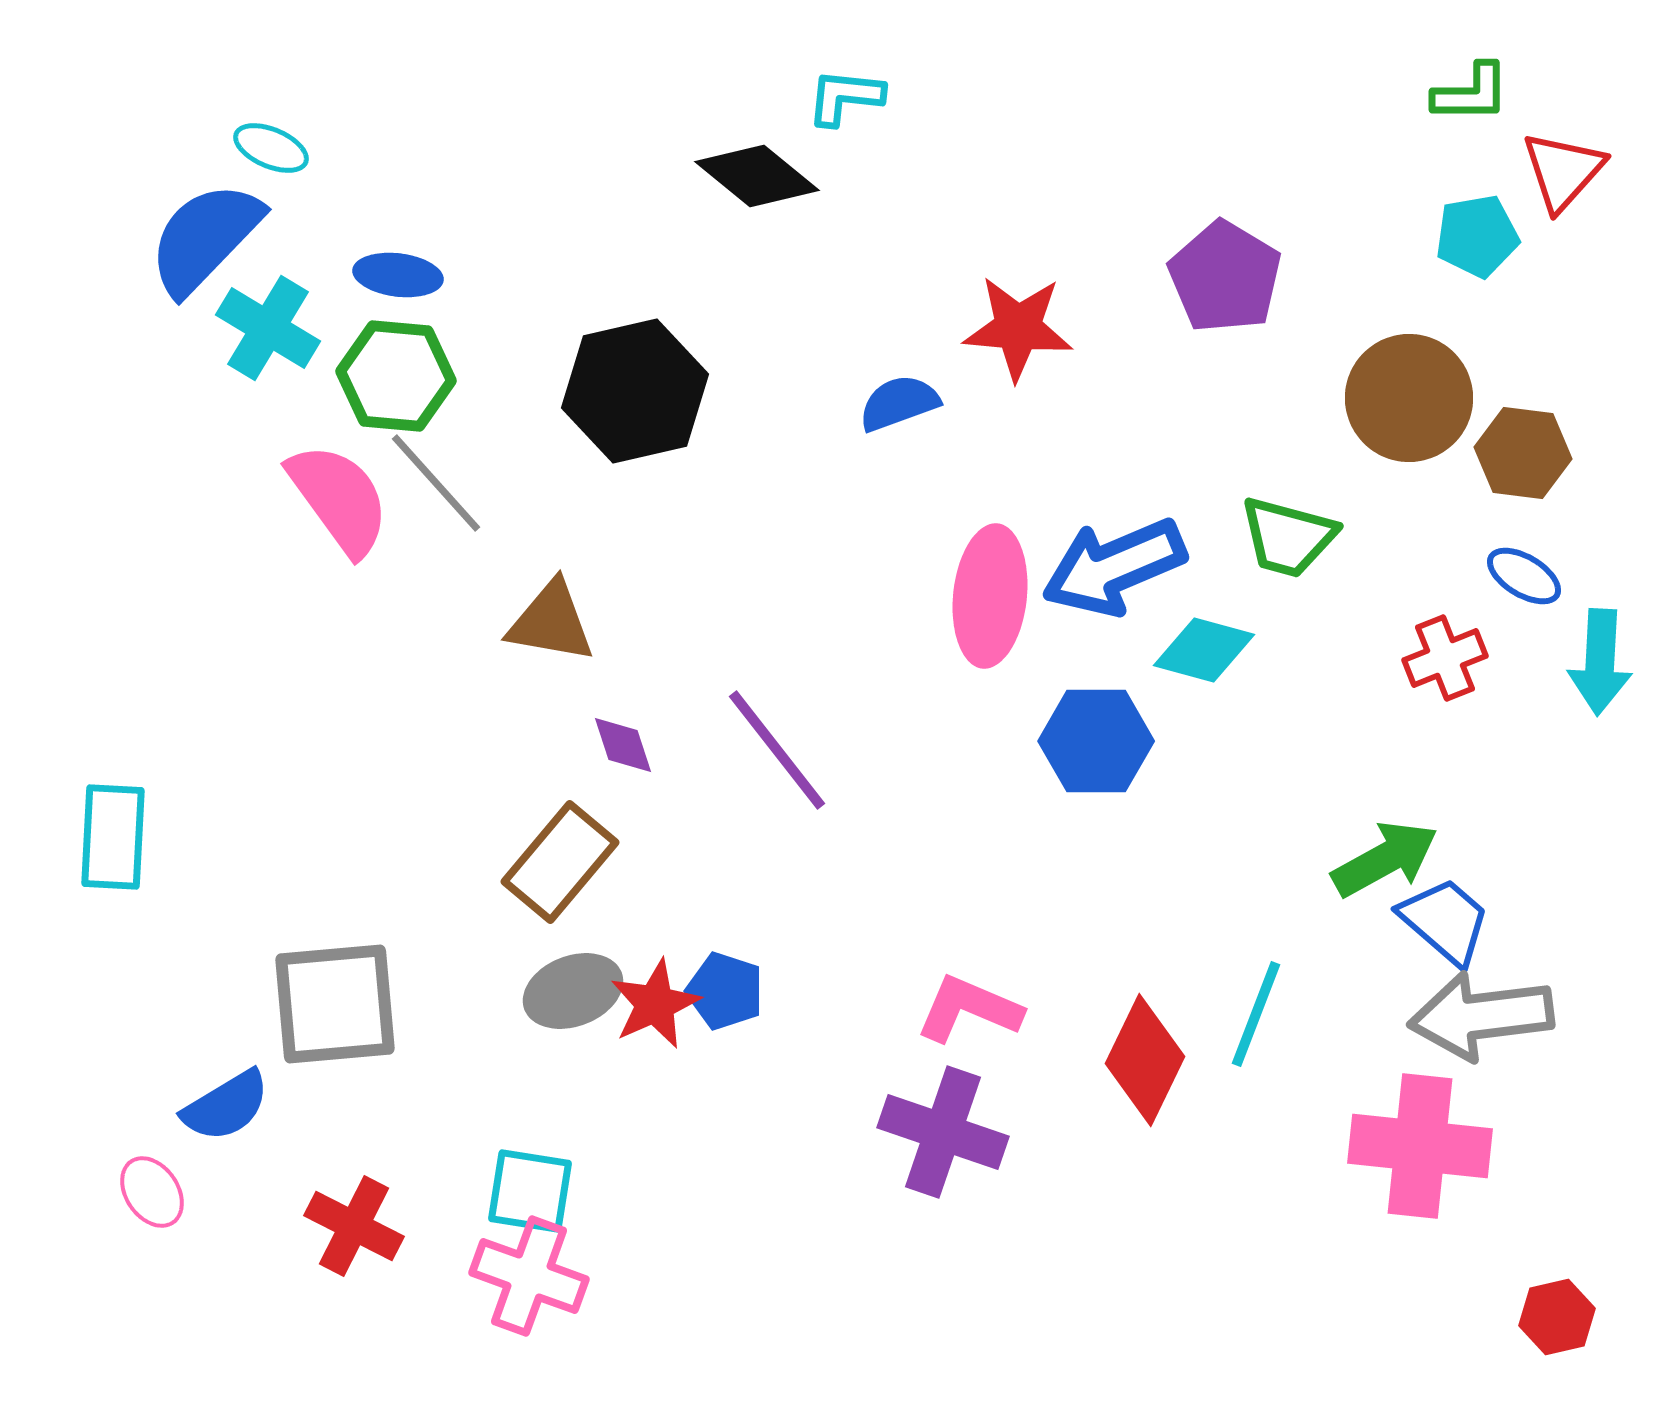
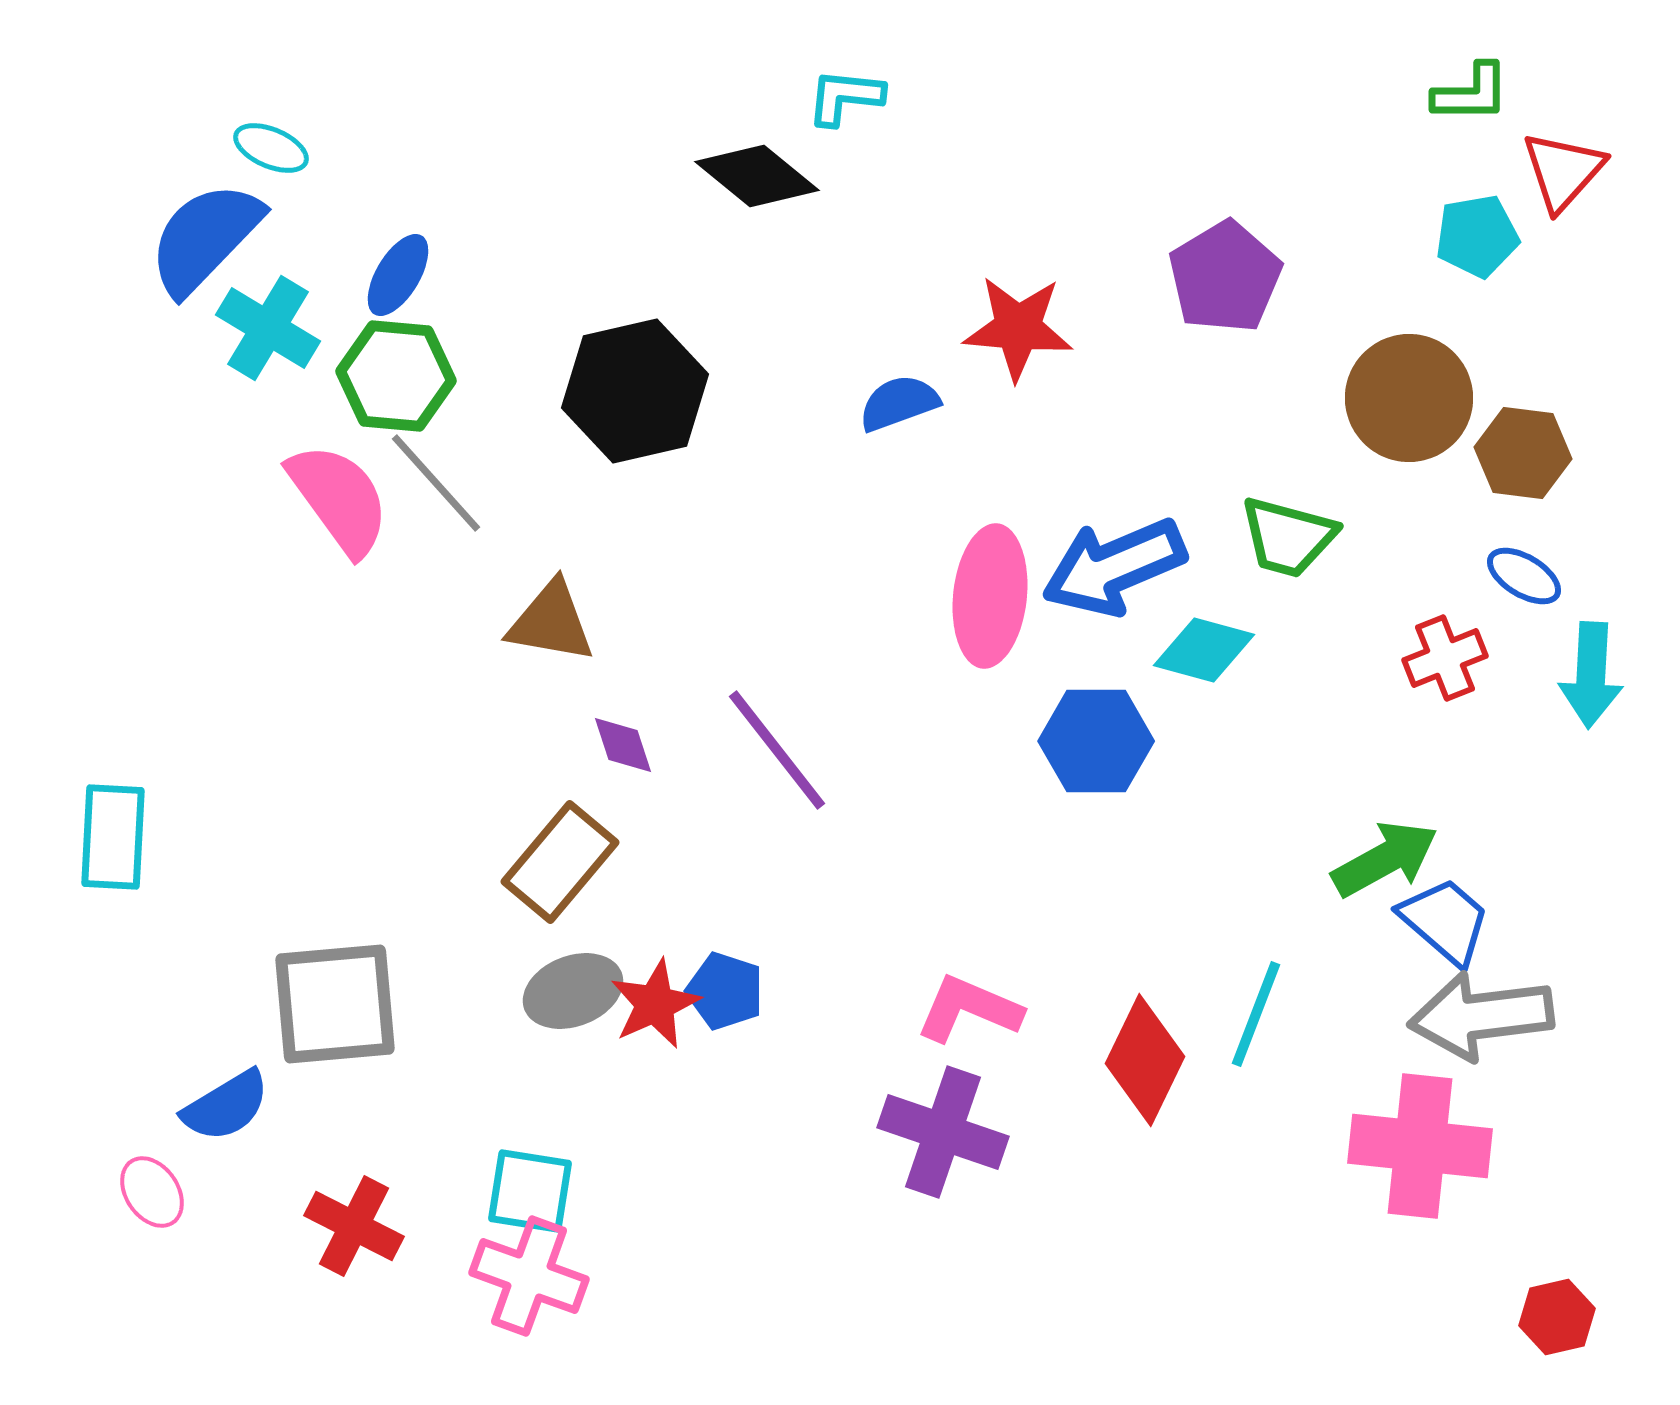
blue ellipse at (398, 275): rotated 66 degrees counterclockwise
purple pentagon at (1225, 277): rotated 10 degrees clockwise
cyan arrow at (1600, 662): moved 9 px left, 13 px down
